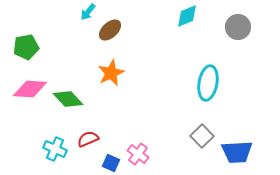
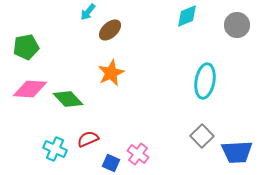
gray circle: moved 1 px left, 2 px up
cyan ellipse: moved 3 px left, 2 px up
